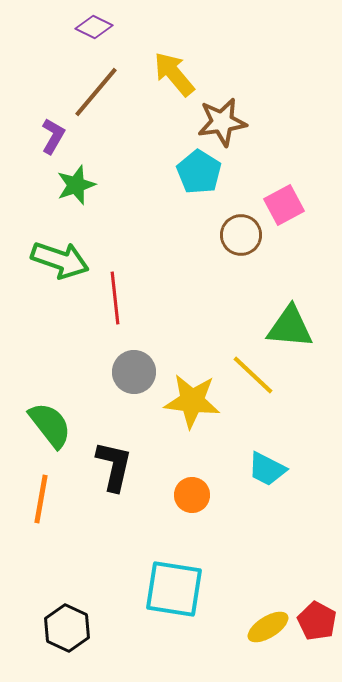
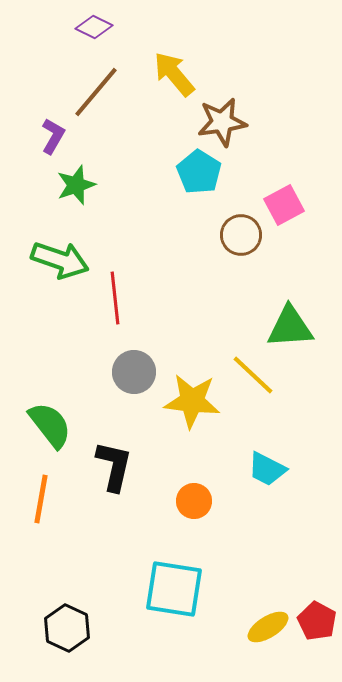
green triangle: rotated 9 degrees counterclockwise
orange circle: moved 2 px right, 6 px down
